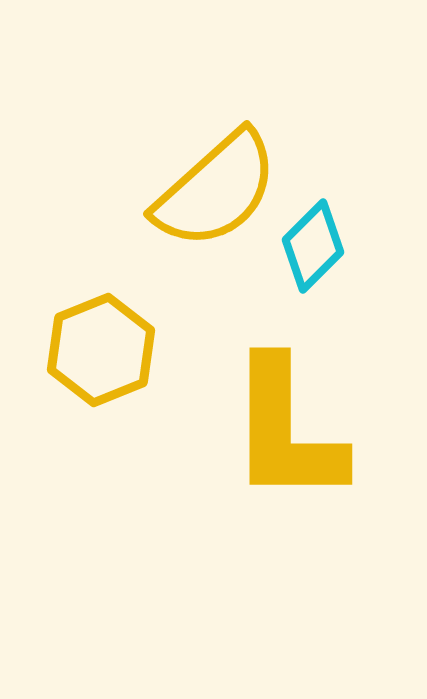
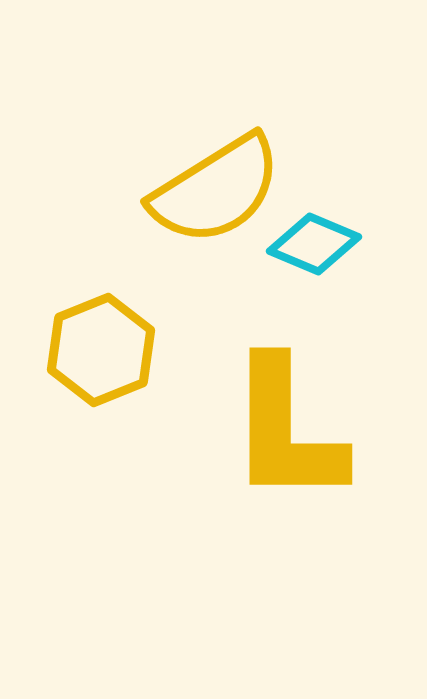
yellow semicircle: rotated 10 degrees clockwise
cyan diamond: moved 1 px right, 2 px up; rotated 68 degrees clockwise
